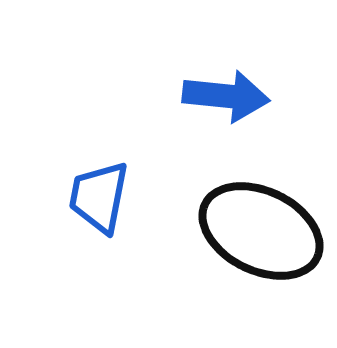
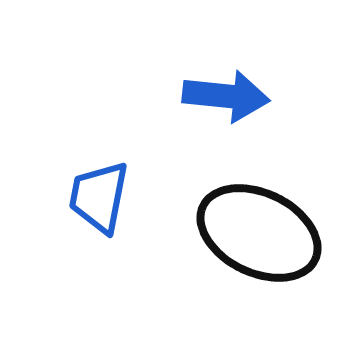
black ellipse: moved 2 px left, 2 px down
